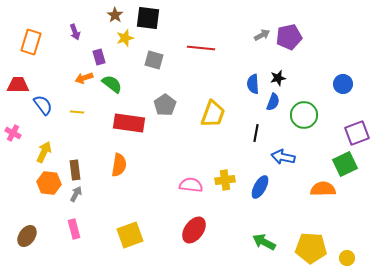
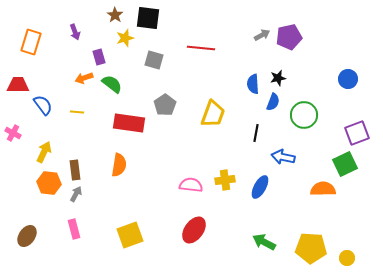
blue circle at (343, 84): moved 5 px right, 5 px up
